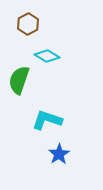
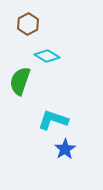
green semicircle: moved 1 px right, 1 px down
cyan L-shape: moved 6 px right
blue star: moved 6 px right, 5 px up
